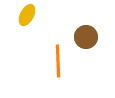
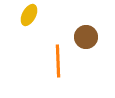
yellow ellipse: moved 2 px right
